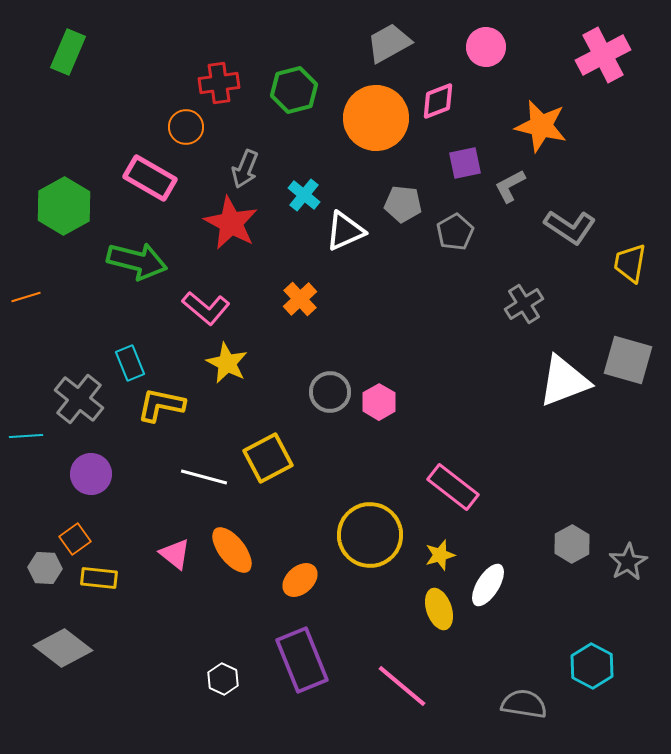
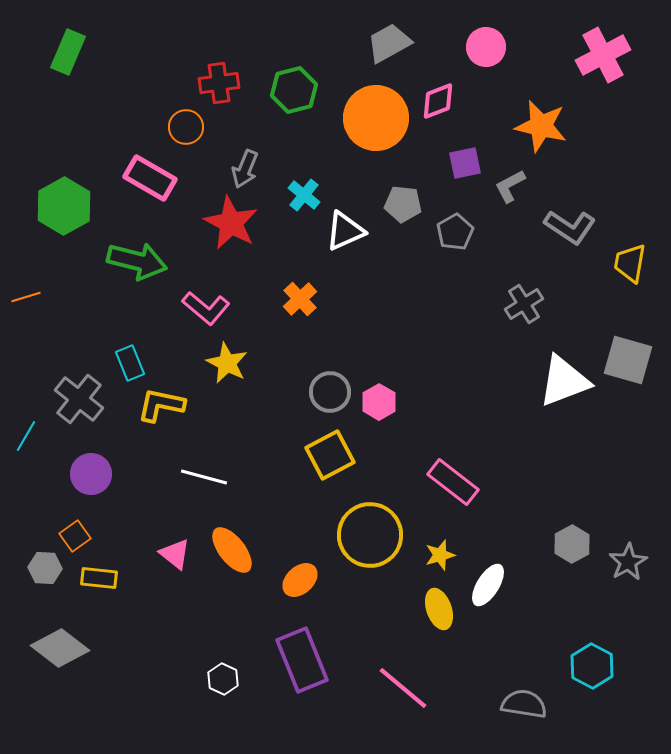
cyan line at (26, 436): rotated 56 degrees counterclockwise
yellow square at (268, 458): moved 62 px right, 3 px up
pink rectangle at (453, 487): moved 5 px up
orange square at (75, 539): moved 3 px up
gray diamond at (63, 648): moved 3 px left
pink line at (402, 686): moved 1 px right, 2 px down
